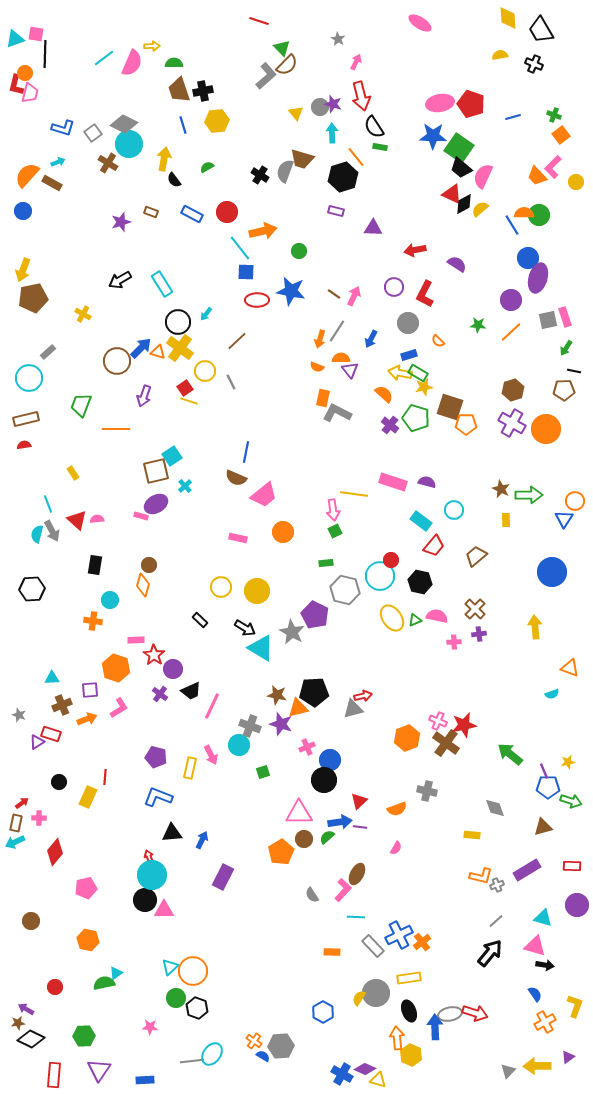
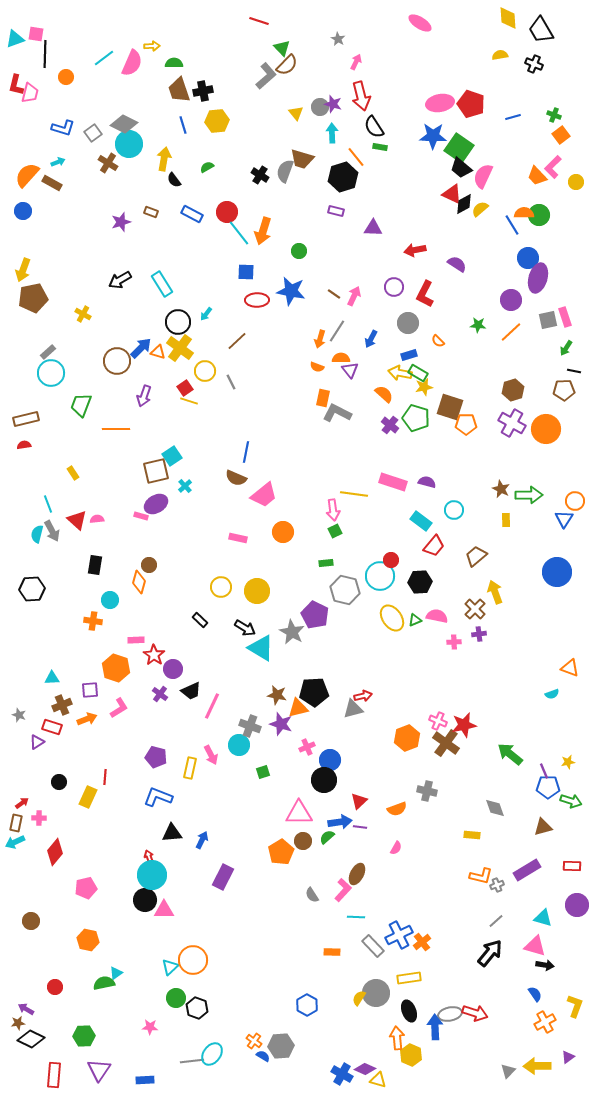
orange circle at (25, 73): moved 41 px right, 4 px down
orange arrow at (263, 231): rotated 120 degrees clockwise
cyan line at (240, 248): moved 1 px left, 15 px up
cyan circle at (29, 378): moved 22 px right, 5 px up
blue circle at (552, 572): moved 5 px right
black hexagon at (420, 582): rotated 15 degrees counterclockwise
orange diamond at (143, 585): moved 4 px left, 3 px up
yellow arrow at (535, 627): moved 40 px left, 35 px up; rotated 15 degrees counterclockwise
red rectangle at (51, 734): moved 1 px right, 7 px up
brown circle at (304, 839): moved 1 px left, 2 px down
orange circle at (193, 971): moved 11 px up
blue hexagon at (323, 1012): moved 16 px left, 7 px up
